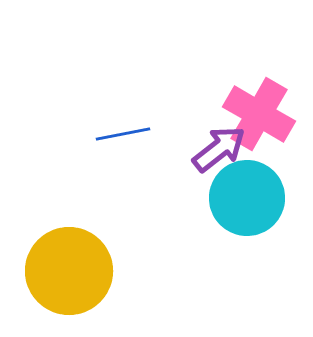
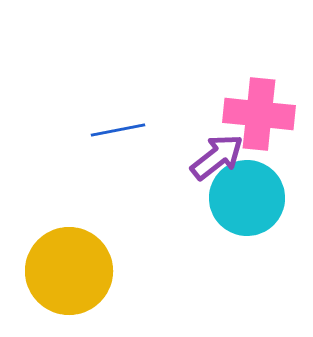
pink cross: rotated 24 degrees counterclockwise
blue line: moved 5 px left, 4 px up
purple arrow: moved 2 px left, 8 px down
